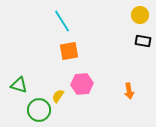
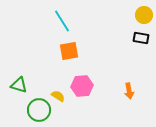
yellow circle: moved 4 px right
black rectangle: moved 2 px left, 3 px up
pink hexagon: moved 2 px down
yellow semicircle: rotated 88 degrees clockwise
